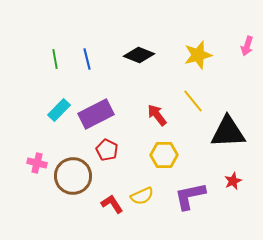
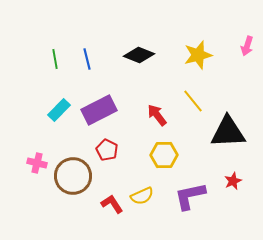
purple rectangle: moved 3 px right, 4 px up
